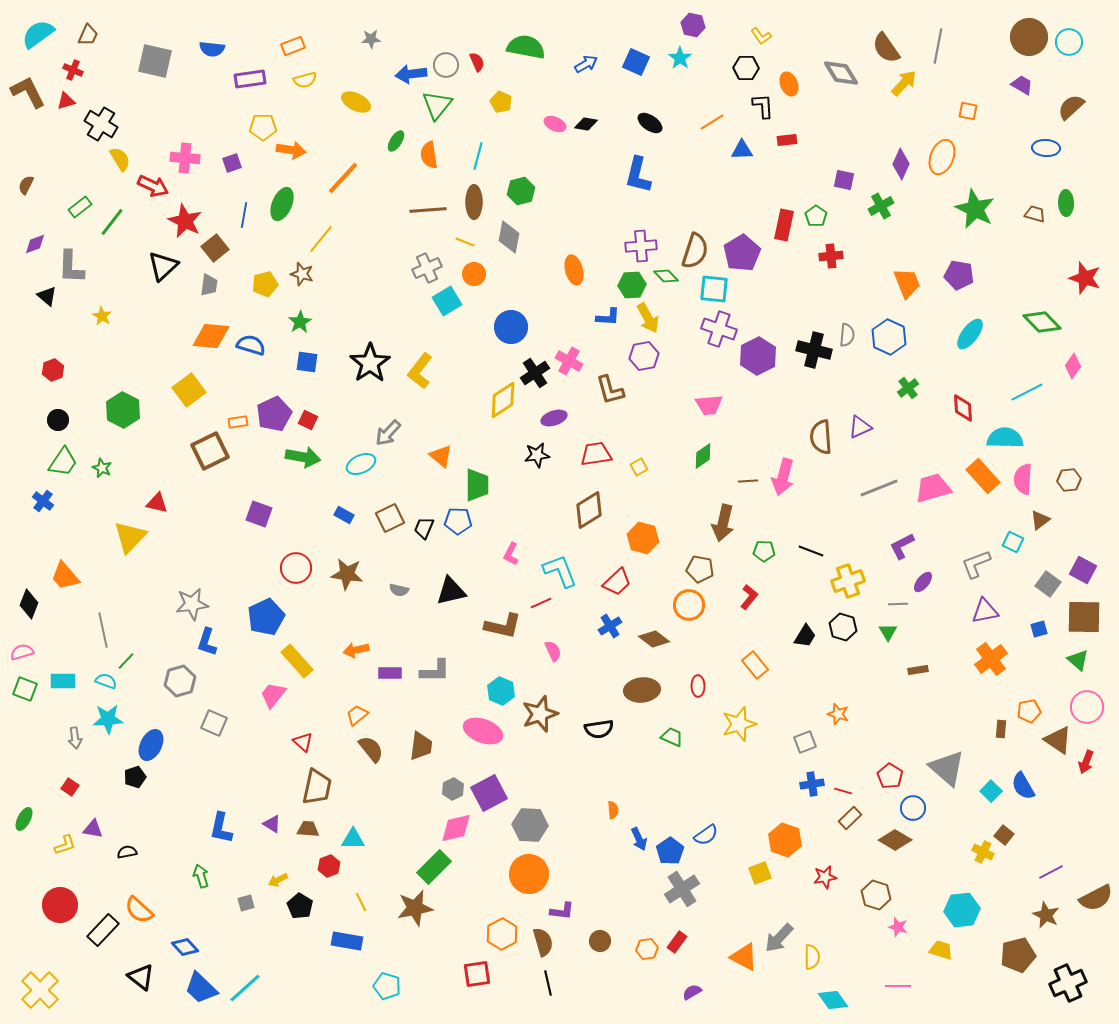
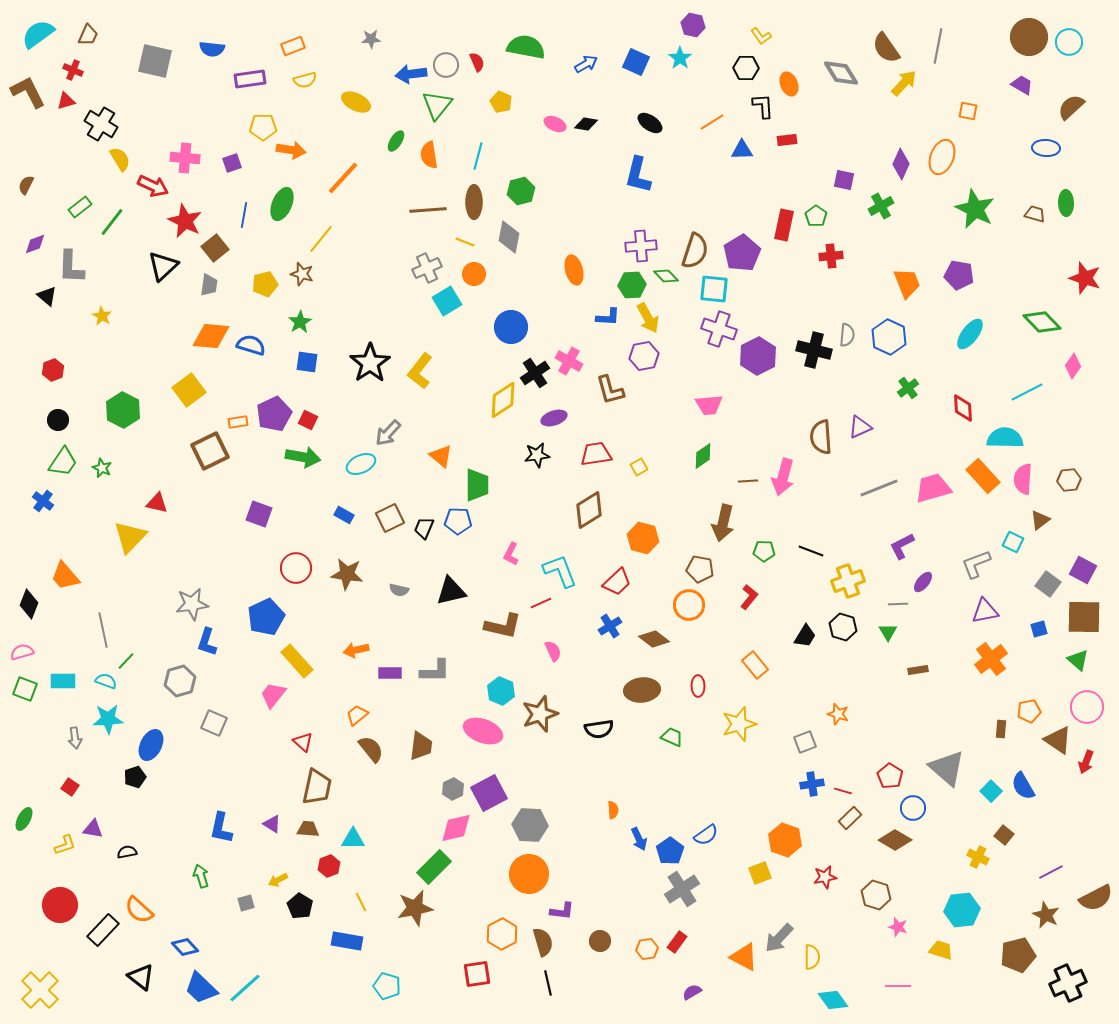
yellow cross at (983, 852): moved 5 px left, 5 px down
